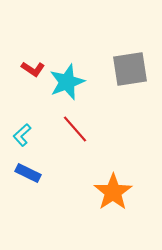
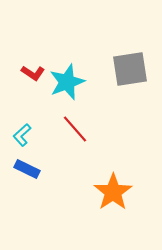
red L-shape: moved 4 px down
blue rectangle: moved 1 px left, 4 px up
